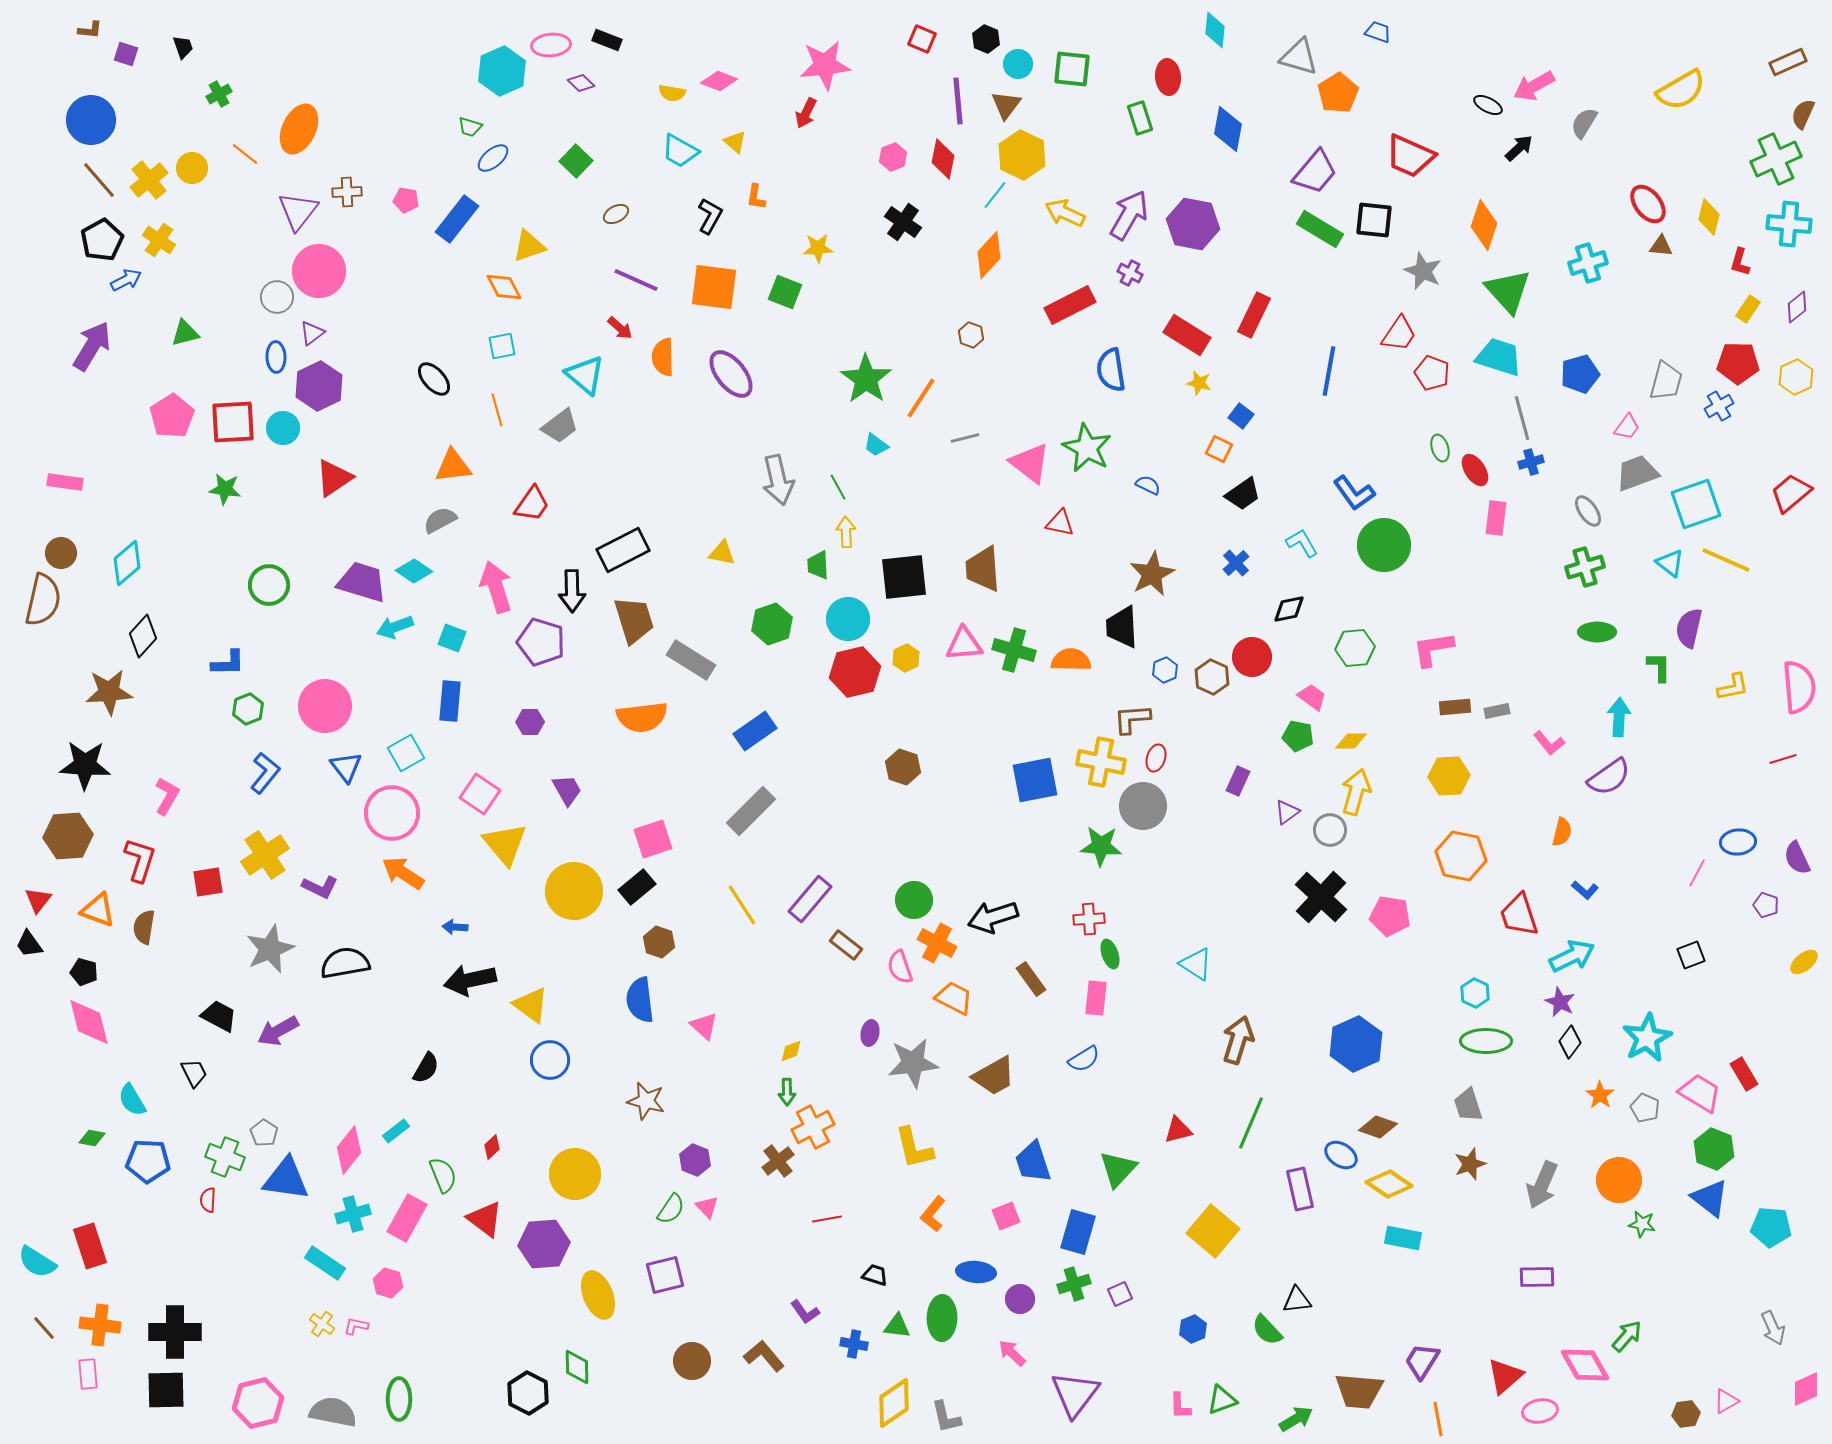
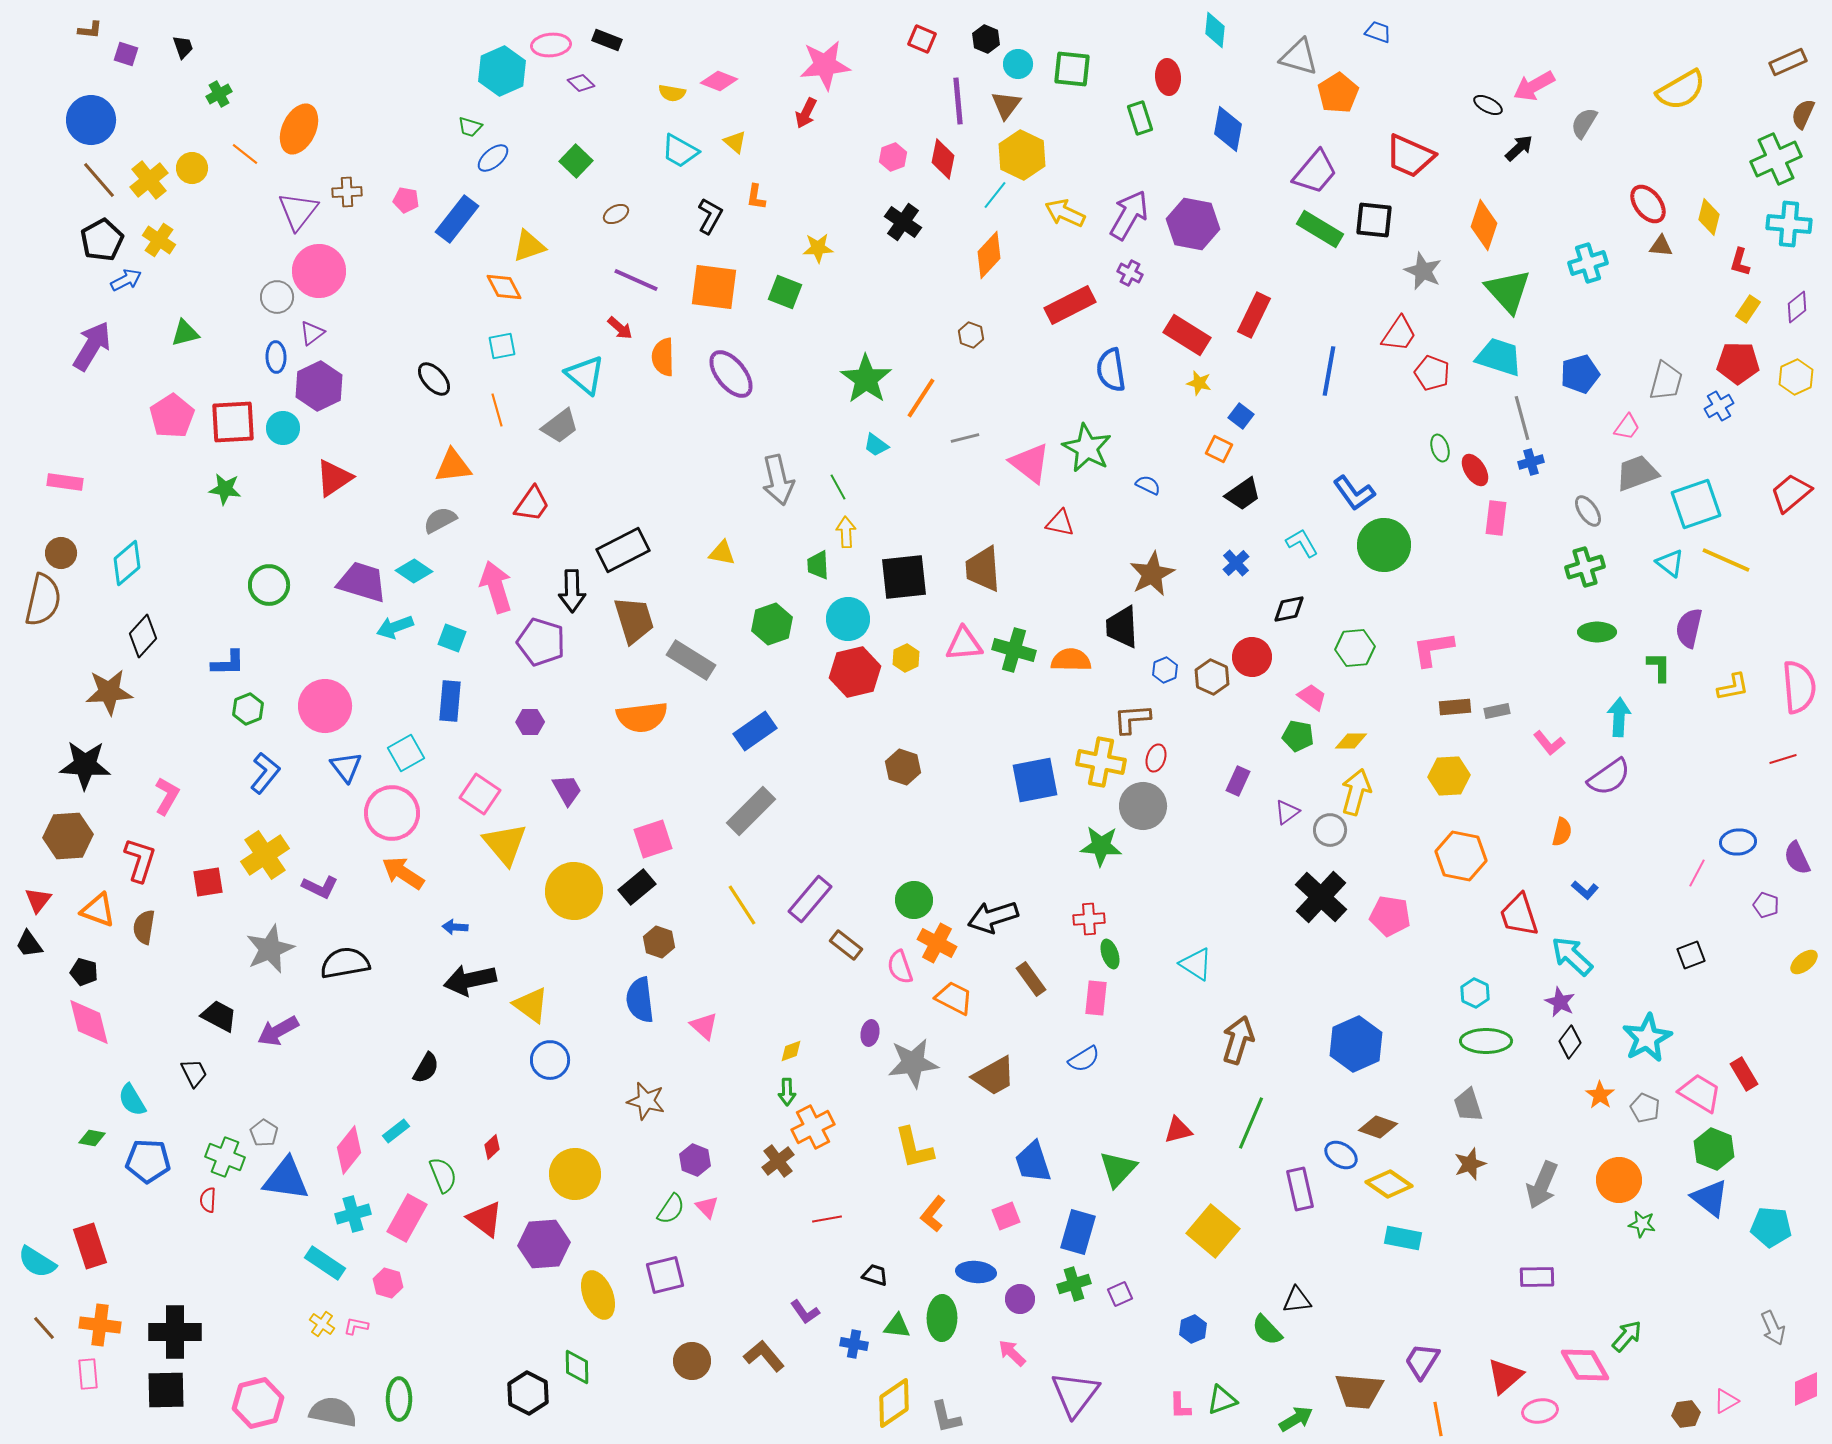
cyan arrow at (1572, 956): rotated 111 degrees counterclockwise
